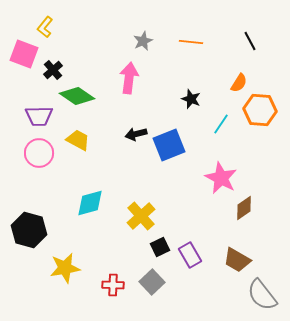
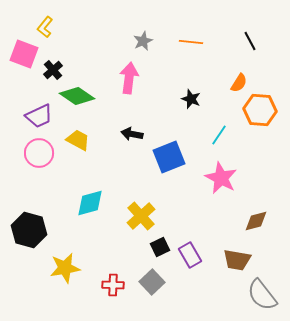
purple trapezoid: rotated 24 degrees counterclockwise
cyan line: moved 2 px left, 11 px down
black arrow: moved 4 px left; rotated 25 degrees clockwise
blue square: moved 12 px down
brown diamond: moved 12 px right, 13 px down; rotated 20 degrees clockwise
brown trapezoid: rotated 20 degrees counterclockwise
